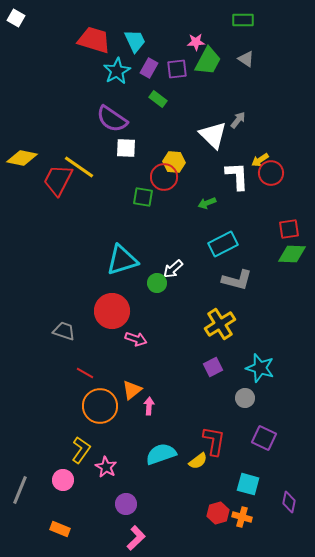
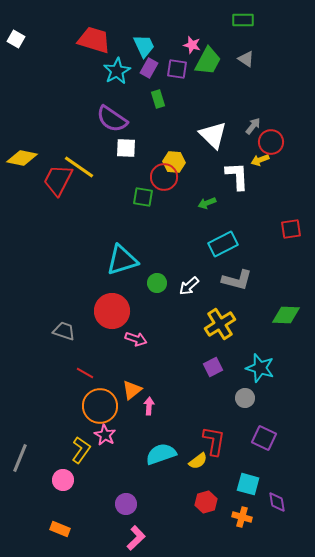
white square at (16, 18): moved 21 px down
cyan trapezoid at (135, 41): moved 9 px right, 5 px down
pink star at (196, 42): moved 4 px left, 3 px down; rotated 18 degrees clockwise
purple square at (177, 69): rotated 15 degrees clockwise
green rectangle at (158, 99): rotated 36 degrees clockwise
gray arrow at (238, 120): moved 15 px right, 6 px down
yellow arrow at (260, 160): rotated 12 degrees clockwise
red circle at (271, 173): moved 31 px up
red square at (289, 229): moved 2 px right
green diamond at (292, 254): moved 6 px left, 61 px down
white arrow at (173, 269): moved 16 px right, 17 px down
pink star at (106, 467): moved 1 px left, 32 px up
gray line at (20, 490): moved 32 px up
purple diamond at (289, 502): moved 12 px left; rotated 20 degrees counterclockwise
red hexagon at (218, 513): moved 12 px left, 11 px up
